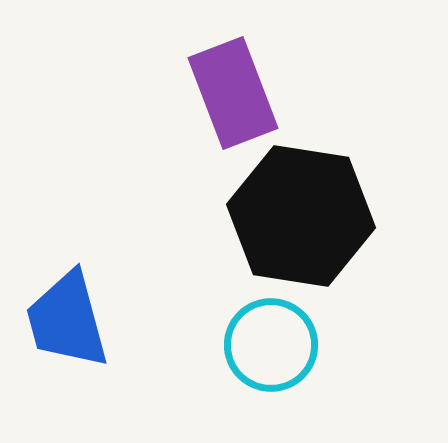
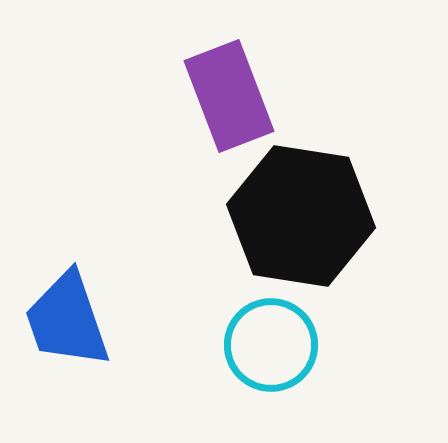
purple rectangle: moved 4 px left, 3 px down
blue trapezoid: rotated 4 degrees counterclockwise
